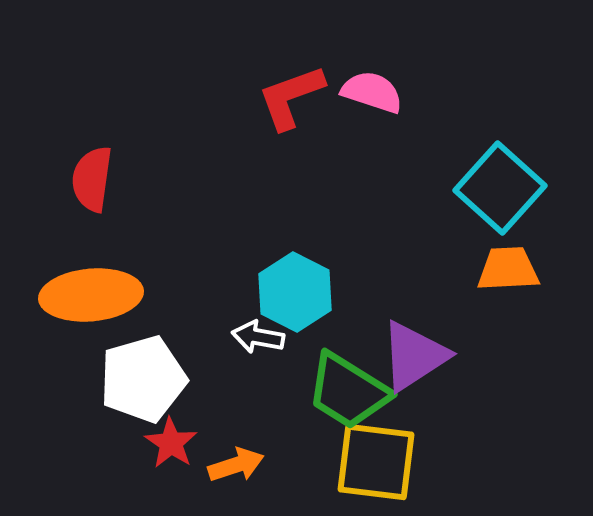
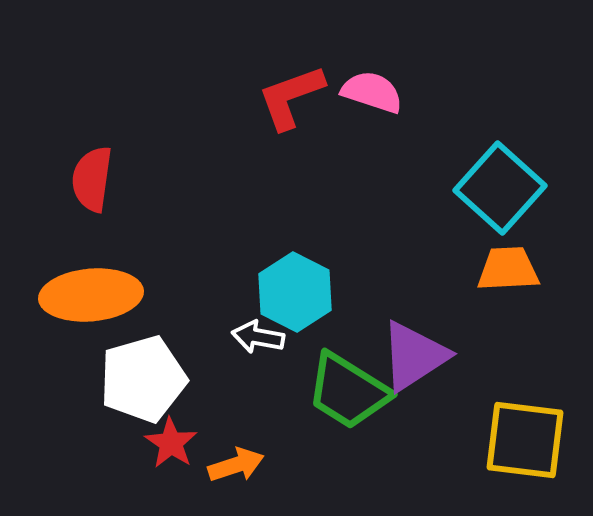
yellow square: moved 149 px right, 22 px up
